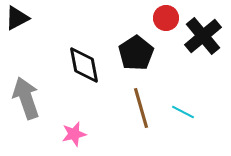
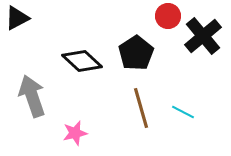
red circle: moved 2 px right, 2 px up
black diamond: moved 2 px left, 4 px up; rotated 36 degrees counterclockwise
gray arrow: moved 6 px right, 2 px up
pink star: moved 1 px right, 1 px up
